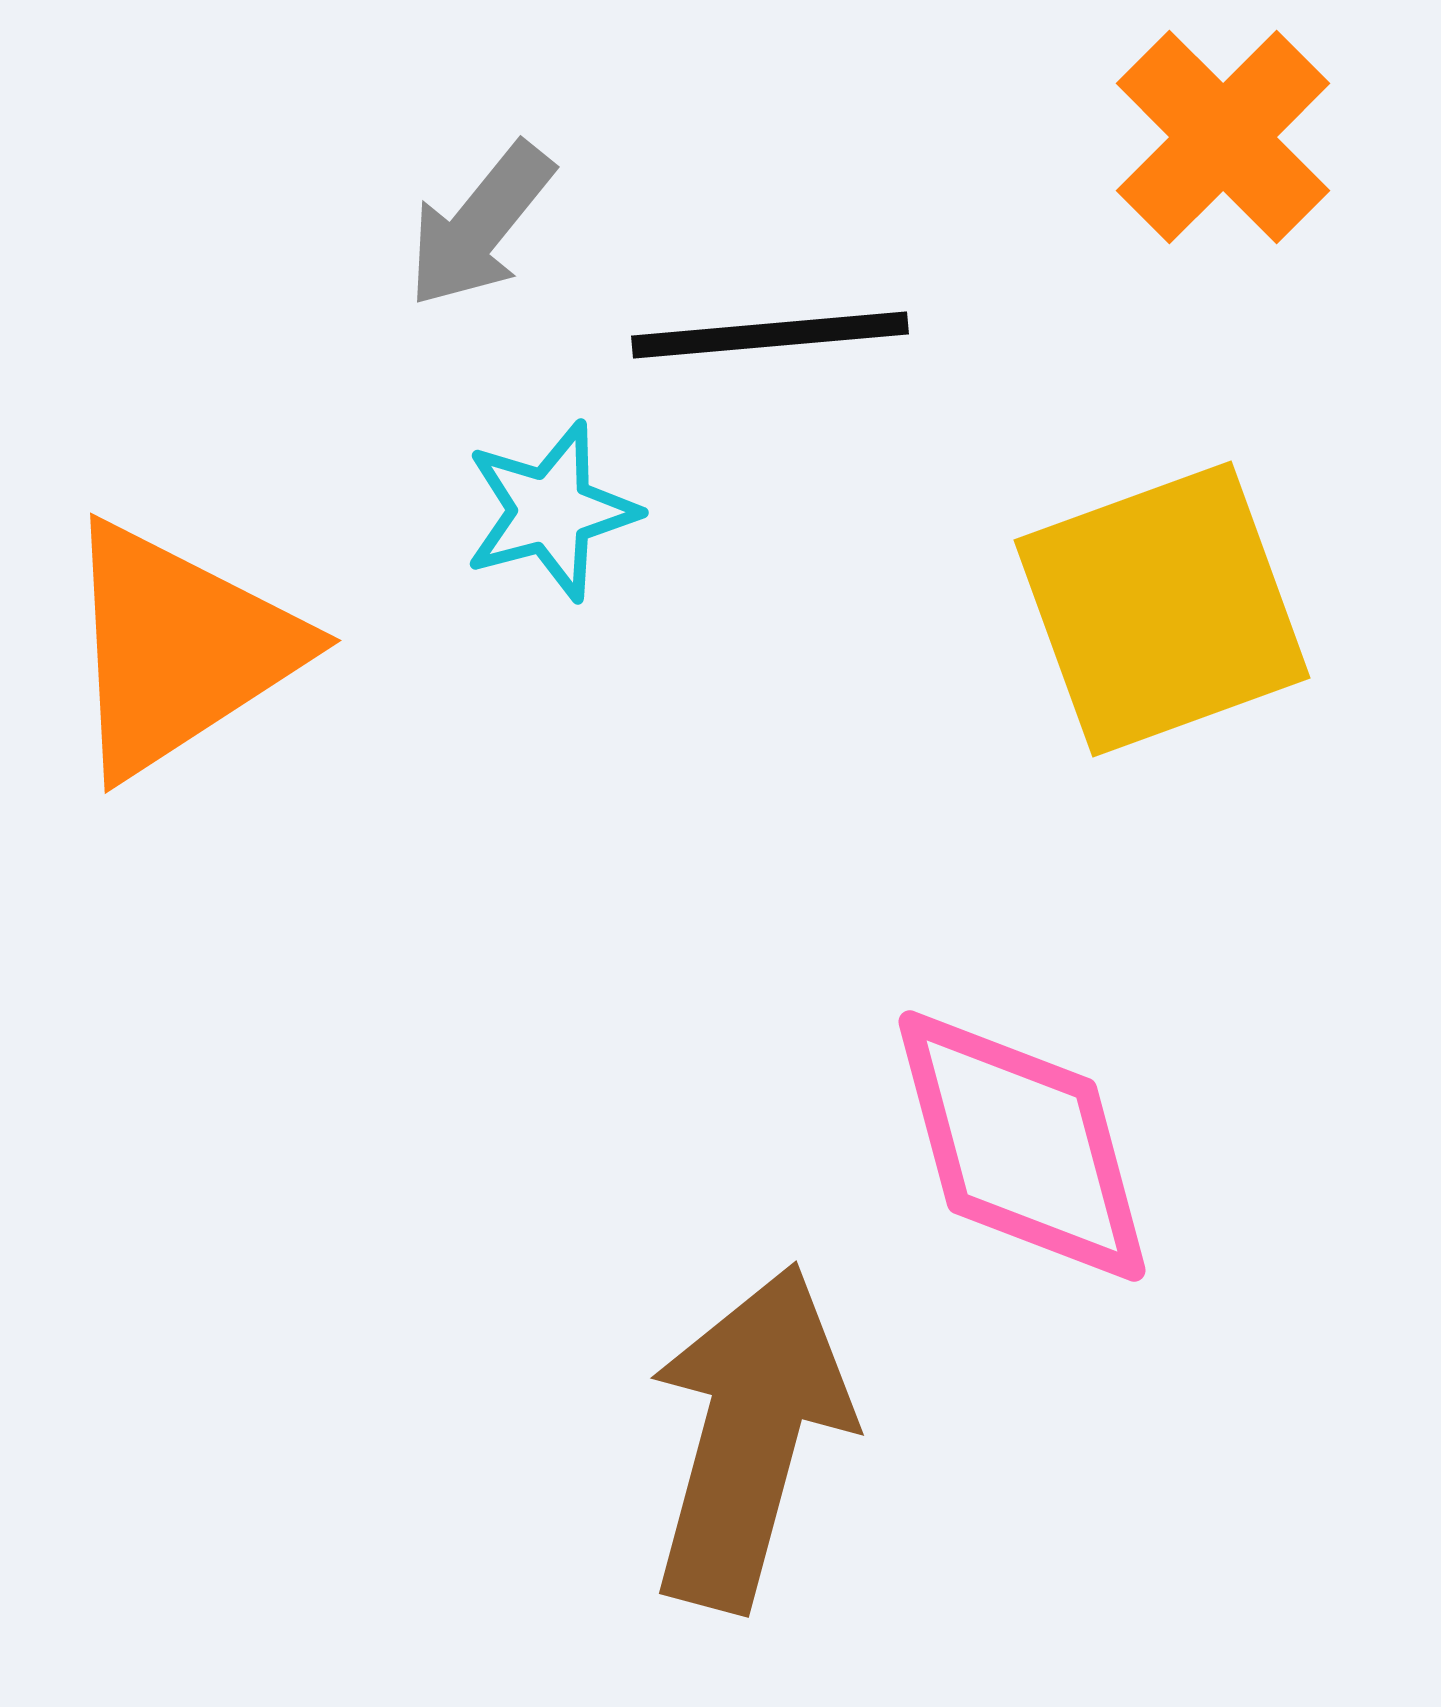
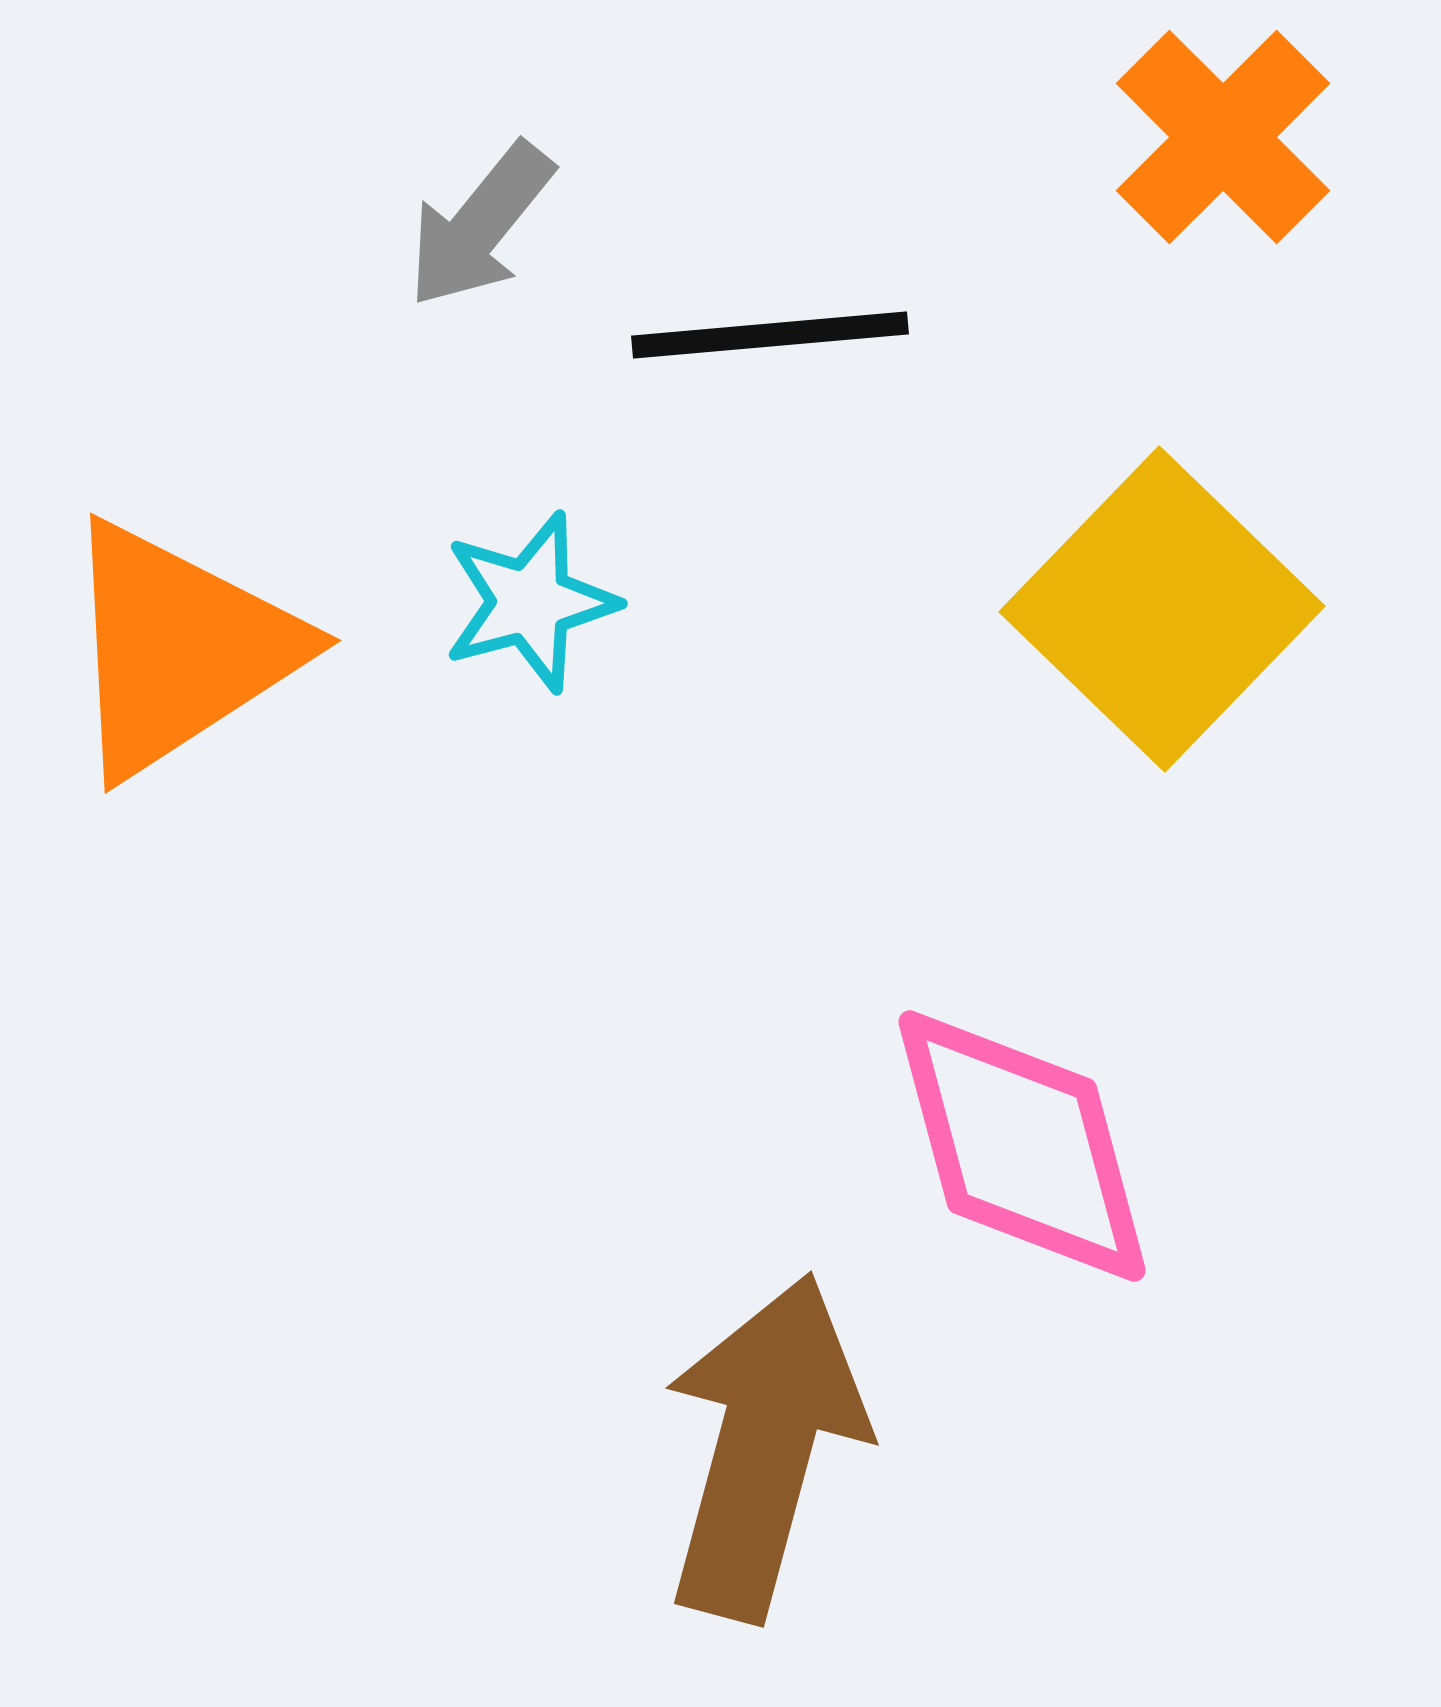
cyan star: moved 21 px left, 91 px down
yellow square: rotated 26 degrees counterclockwise
brown arrow: moved 15 px right, 10 px down
